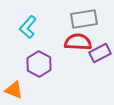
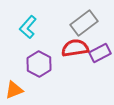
gray rectangle: moved 4 px down; rotated 28 degrees counterclockwise
red semicircle: moved 3 px left, 6 px down; rotated 12 degrees counterclockwise
orange triangle: rotated 42 degrees counterclockwise
